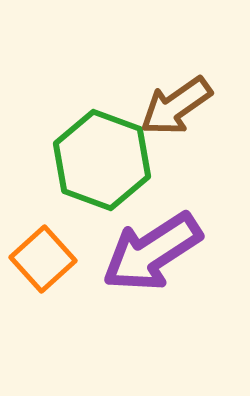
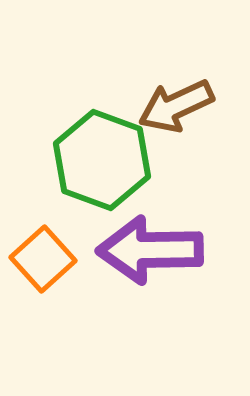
brown arrow: rotated 10 degrees clockwise
purple arrow: moved 2 px left, 2 px up; rotated 32 degrees clockwise
